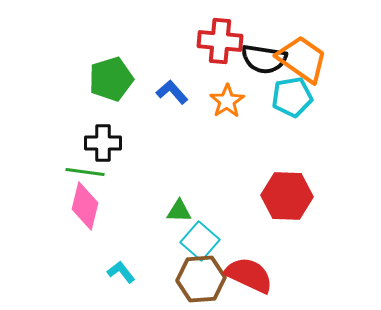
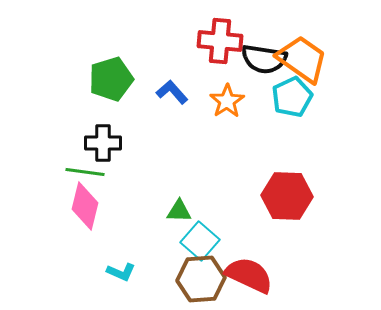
cyan pentagon: rotated 15 degrees counterclockwise
cyan L-shape: rotated 152 degrees clockwise
